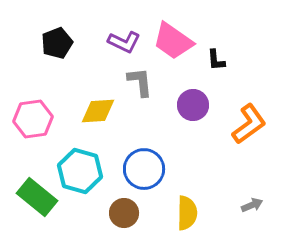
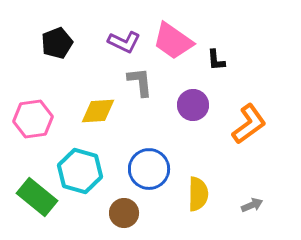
blue circle: moved 5 px right
yellow semicircle: moved 11 px right, 19 px up
